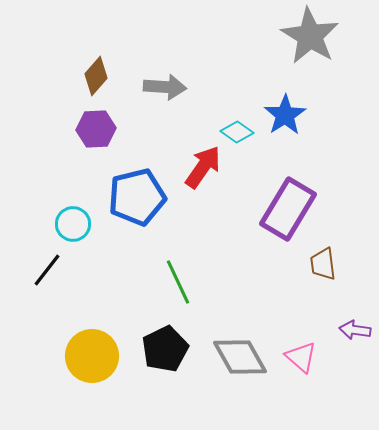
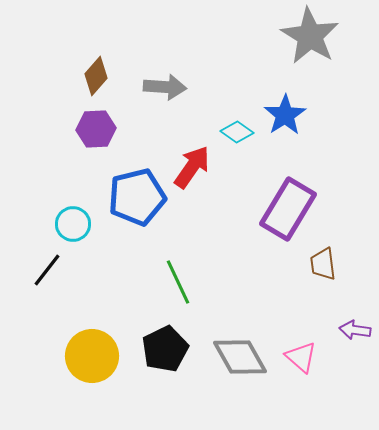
red arrow: moved 11 px left
